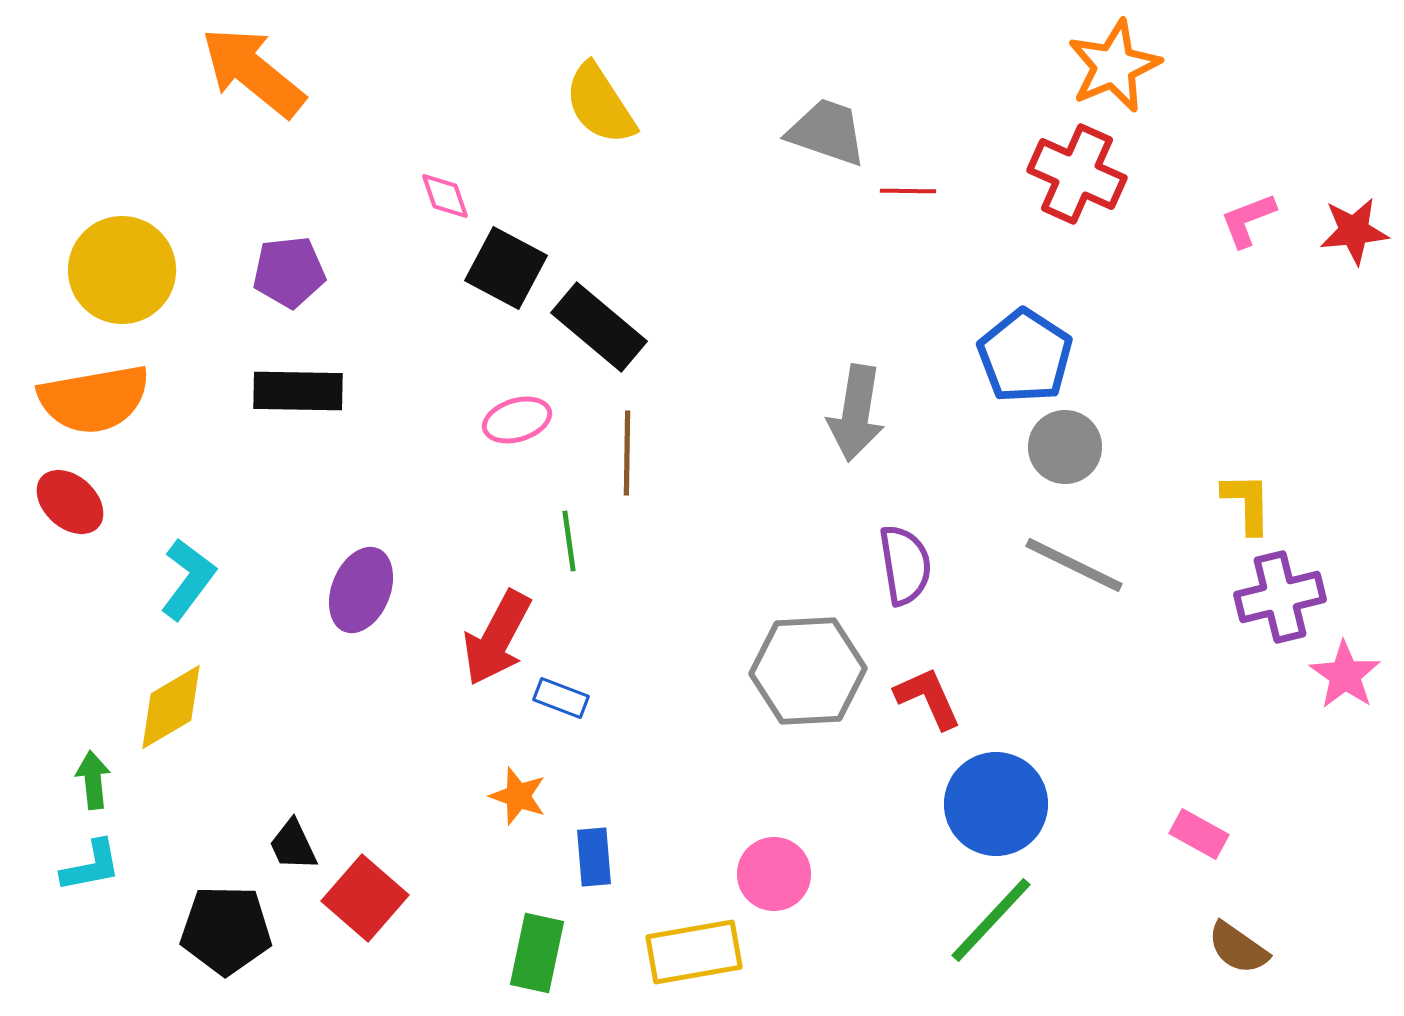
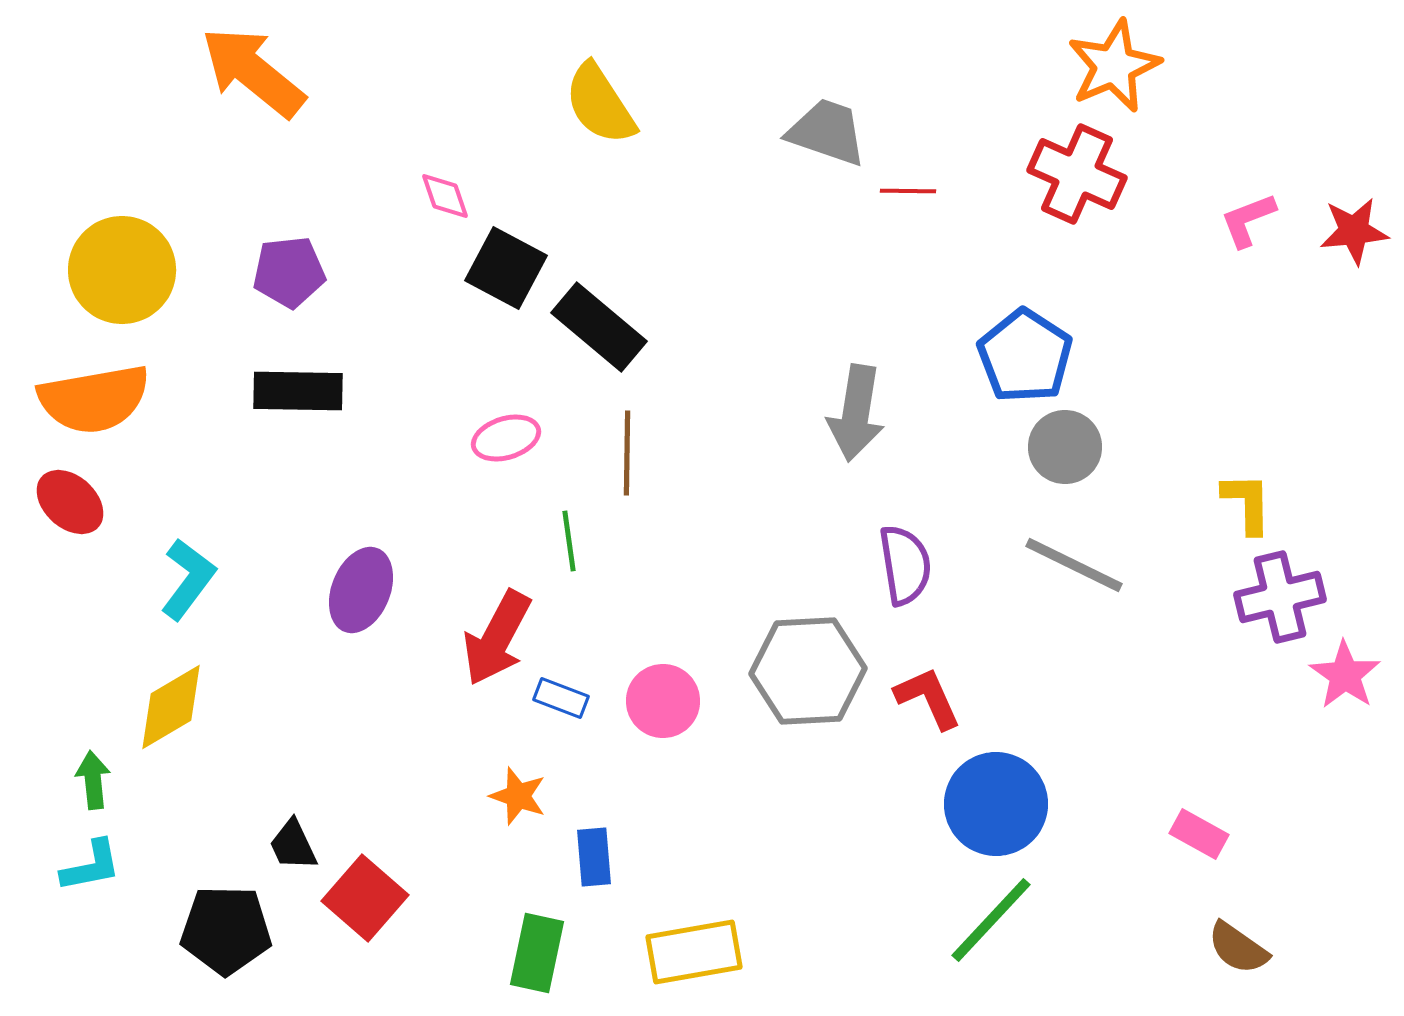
pink ellipse at (517, 420): moved 11 px left, 18 px down
pink circle at (774, 874): moved 111 px left, 173 px up
